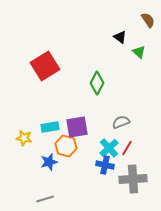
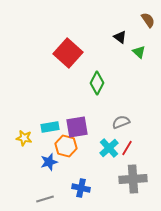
red square: moved 23 px right, 13 px up; rotated 16 degrees counterclockwise
blue cross: moved 24 px left, 23 px down
